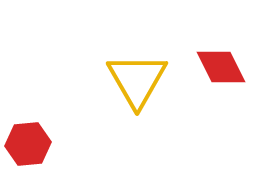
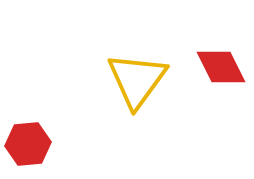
yellow triangle: rotated 6 degrees clockwise
